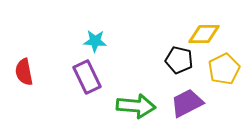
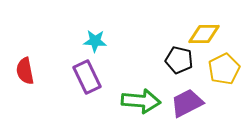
red semicircle: moved 1 px right, 1 px up
green arrow: moved 5 px right, 5 px up
